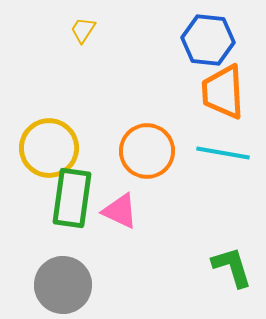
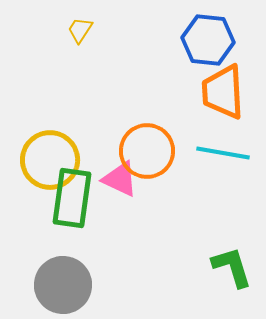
yellow trapezoid: moved 3 px left
yellow circle: moved 1 px right, 12 px down
pink triangle: moved 32 px up
